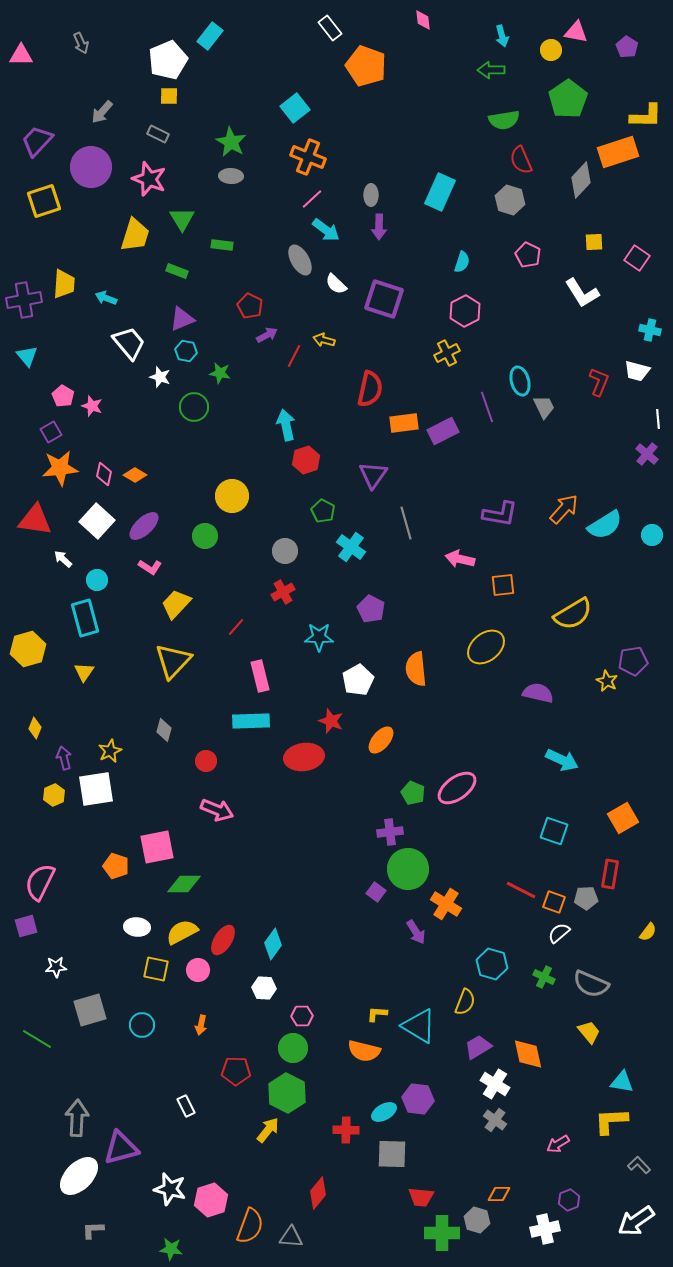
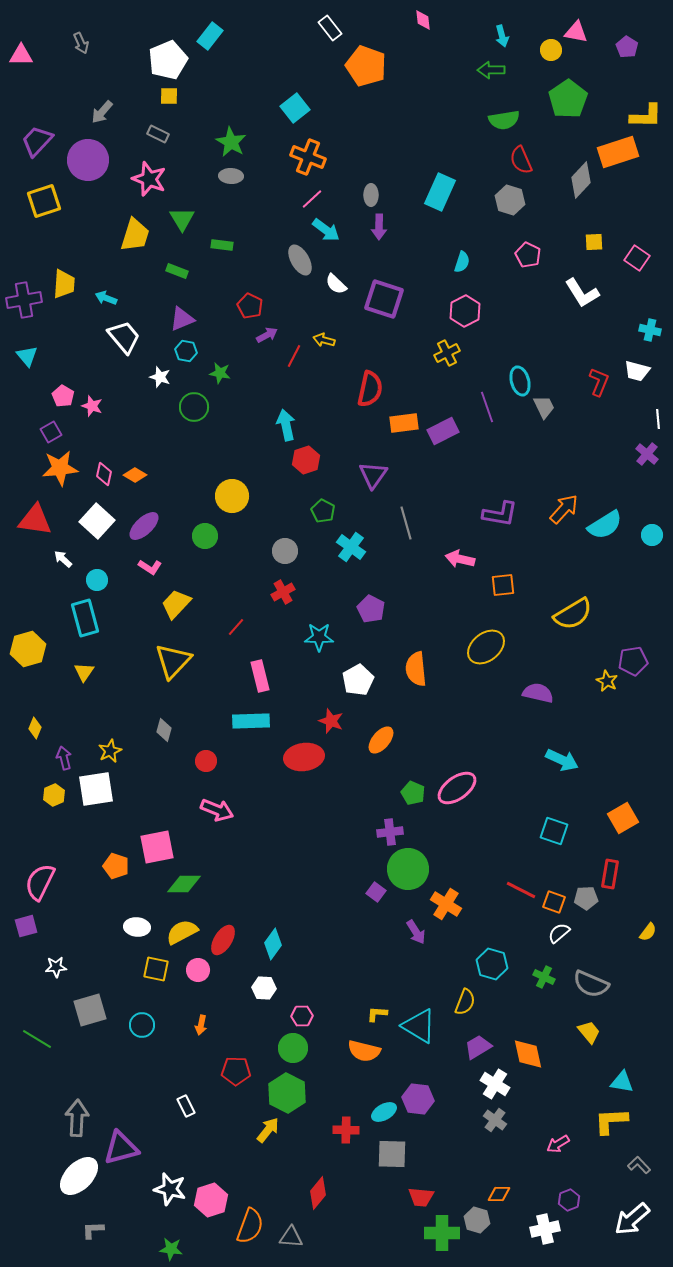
purple circle at (91, 167): moved 3 px left, 7 px up
white trapezoid at (129, 343): moved 5 px left, 6 px up
white arrow at (636, 1221): moved 4 px left, 2 px up; rotated 6 degrees counterclockwise
